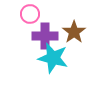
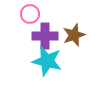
brown star: moved 3 px down; rotated 15 degrees clockwise
cyan star: moved 6 px left, 3 px down
